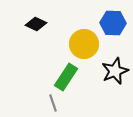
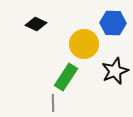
gray line: rotated 18 degrees clockwise
